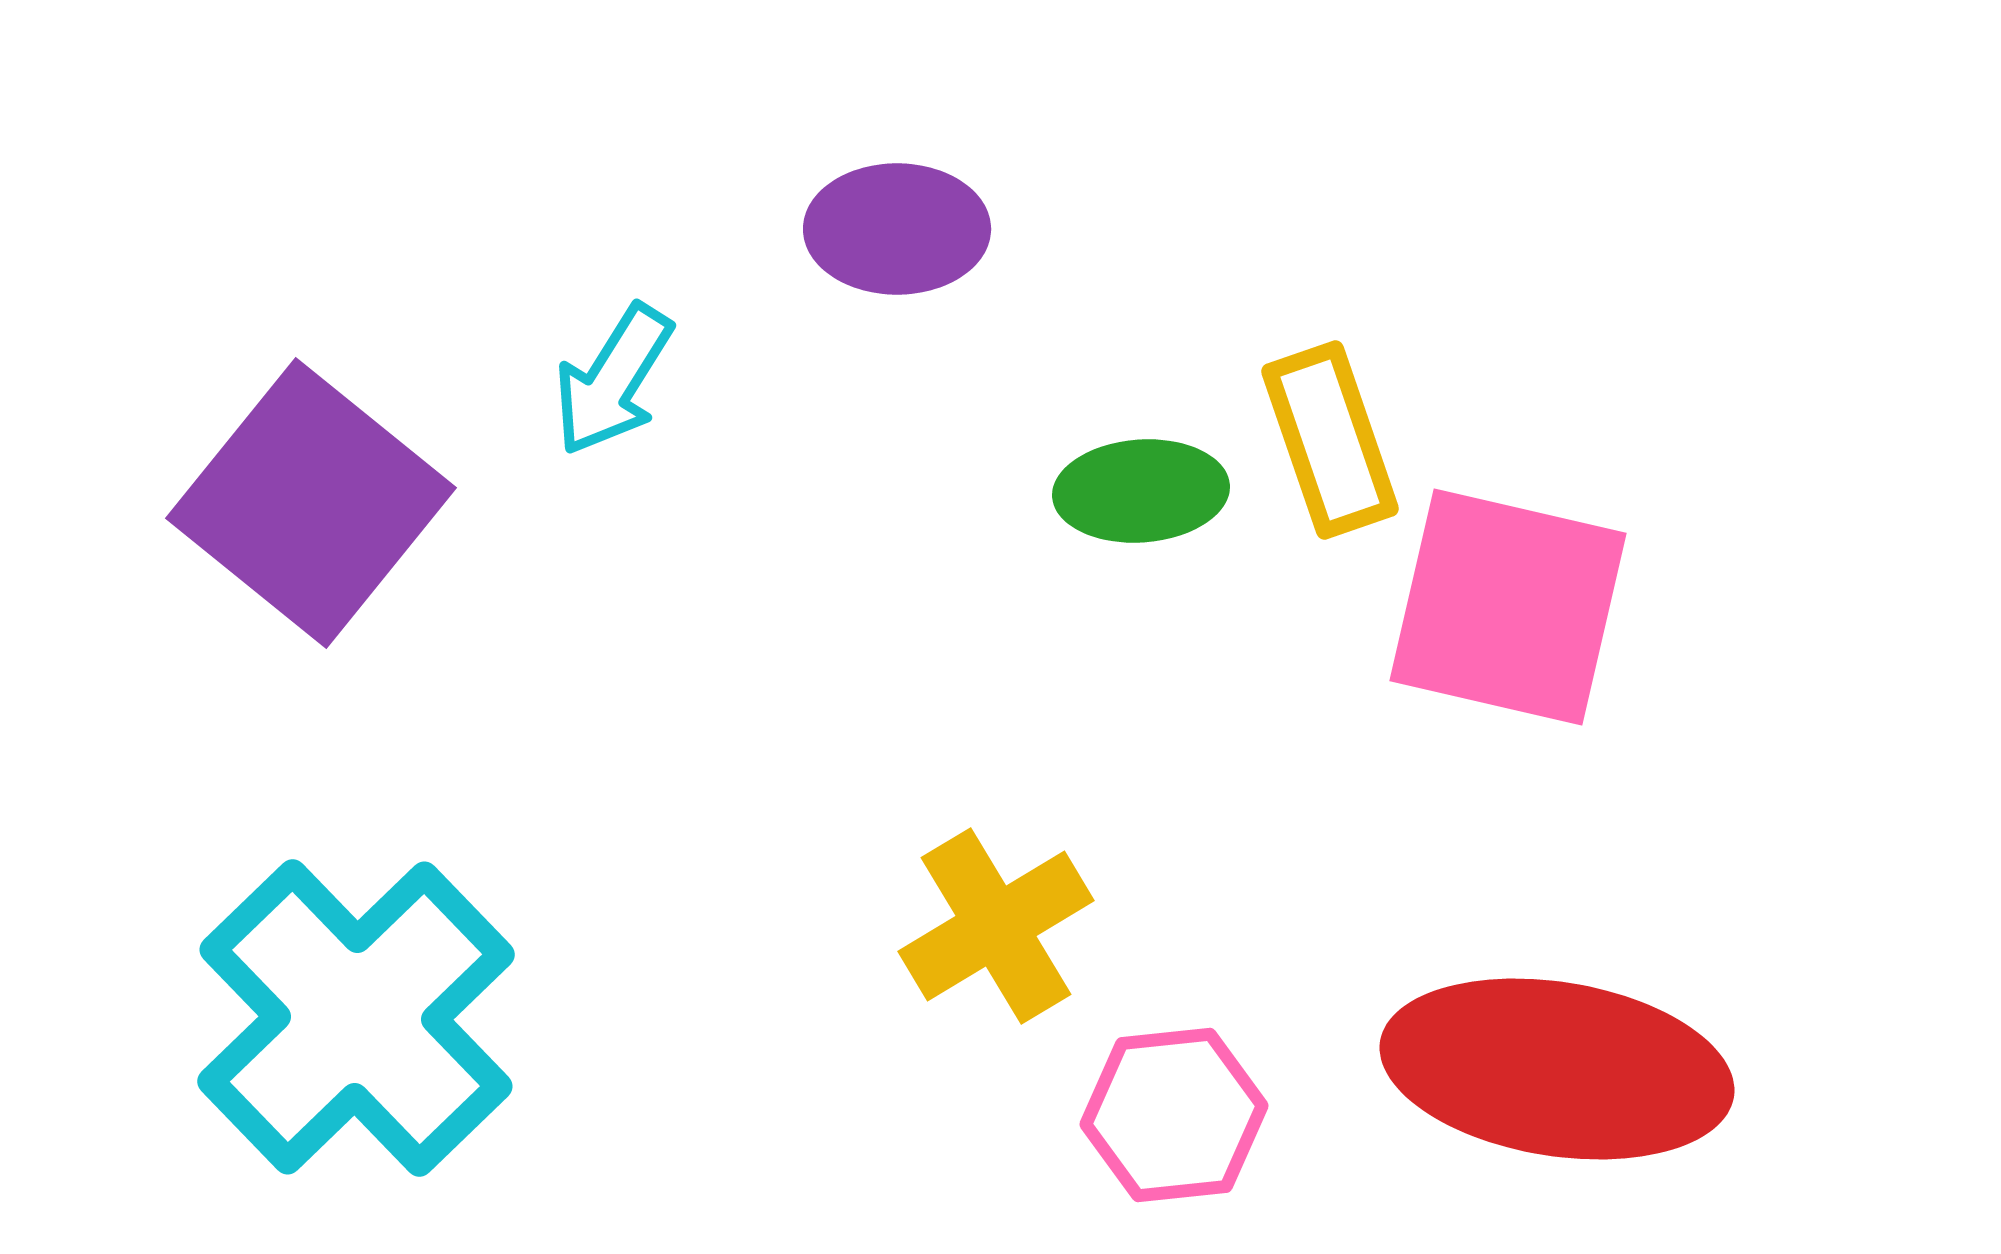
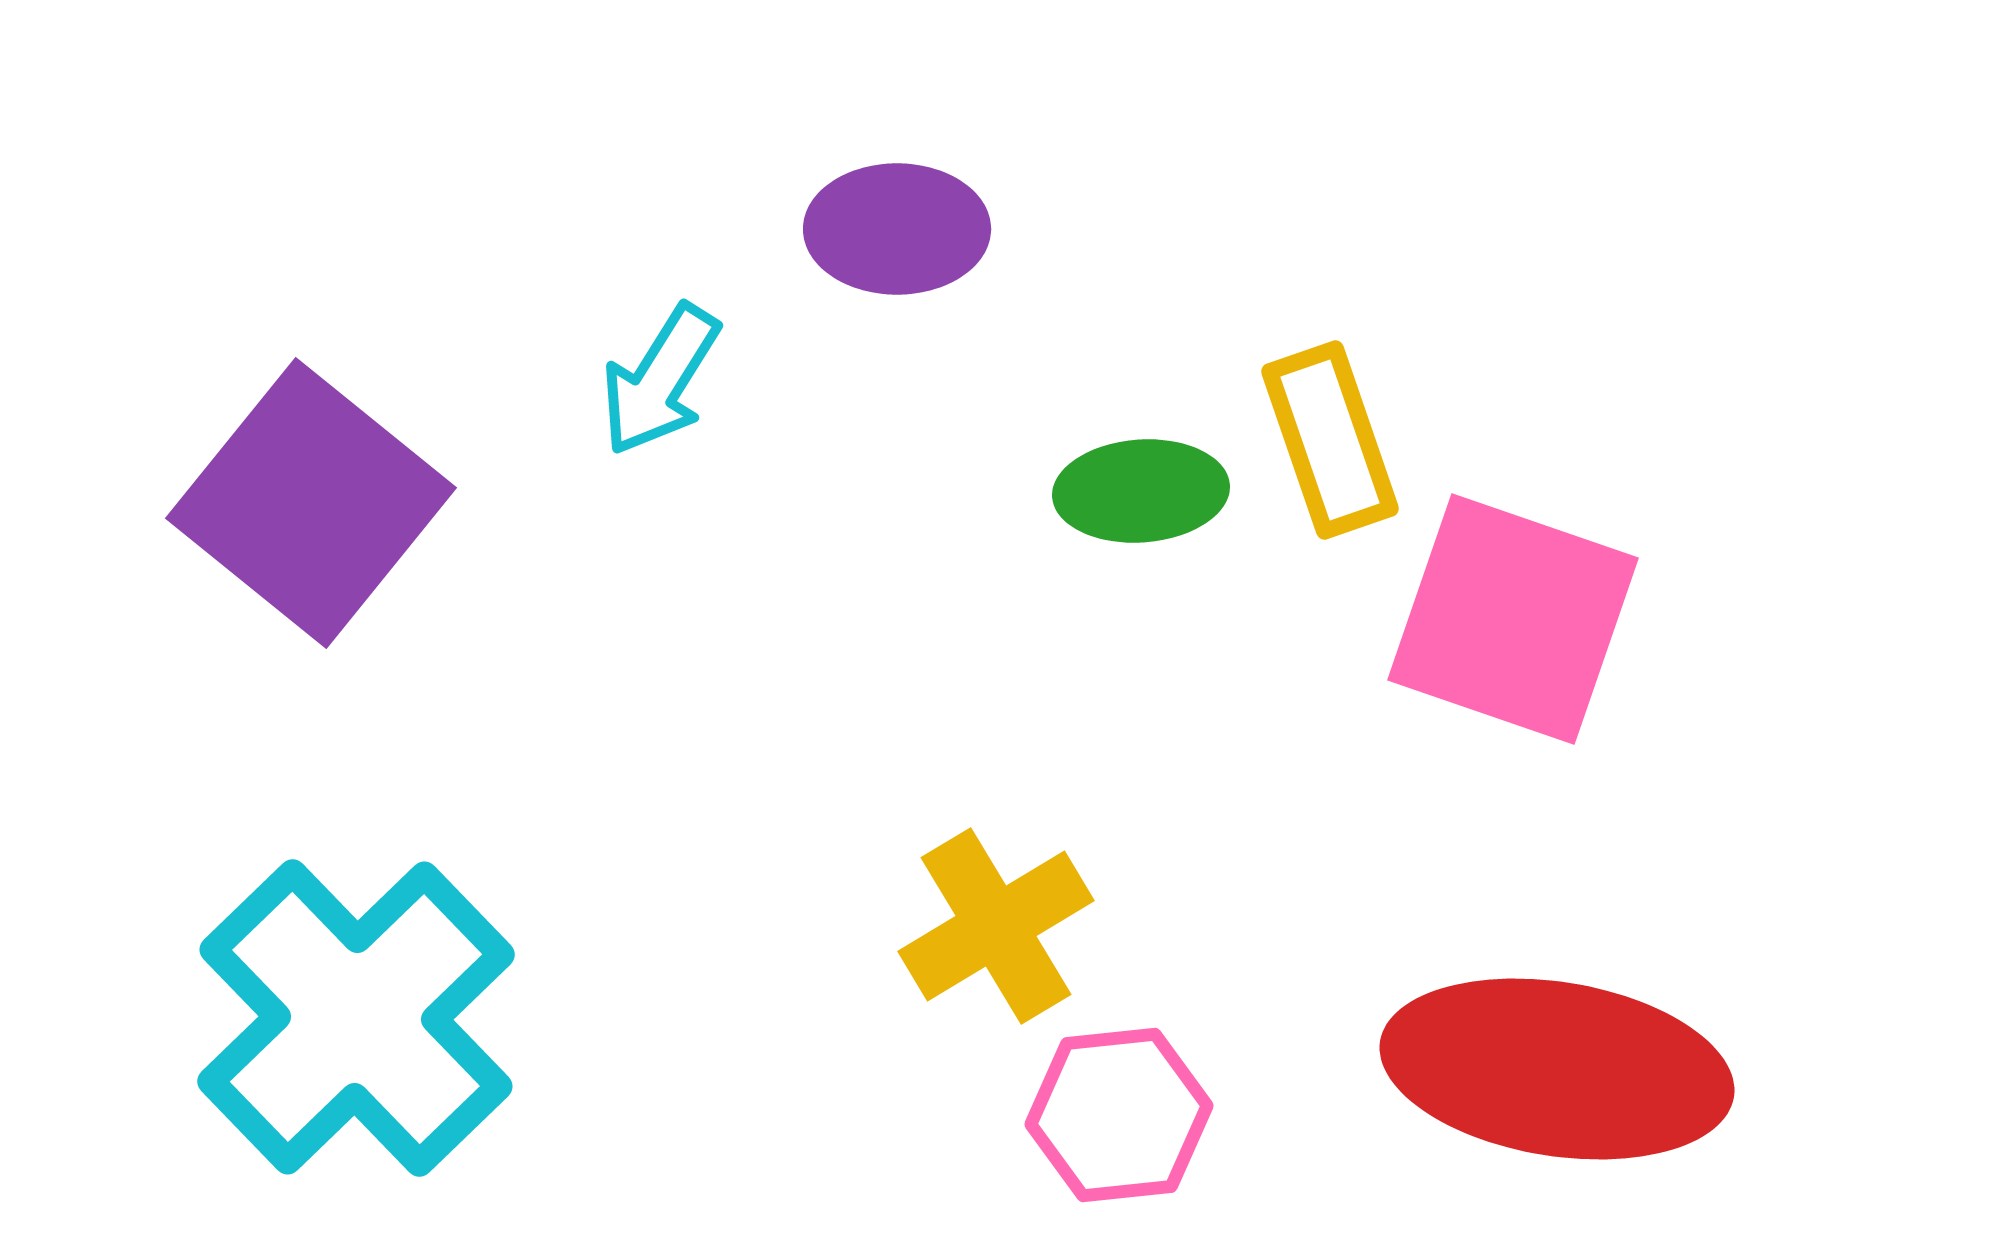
cyan arrow: moved 47 px right
pink square: moved 5 px right, 12 px down; rotated 6 degrees clockwise
pink hexagon: moved 55 px left
